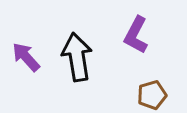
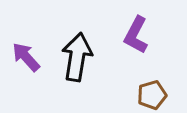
black arrow: rotated 18 degrees clockwise
